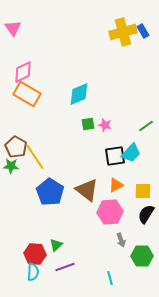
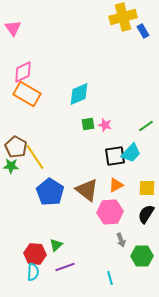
yellow cross: moved 15 px up
yellow square: moved 4 px right, 3 px up
